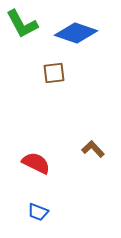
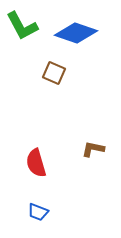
green L-shape: moved 2 px down
brown square: rotated 30 degrees clockwise
brown L-shape: rotated 35 degrees counterclockwise
red semicircle: rotated 132 degrees counterclockwise
